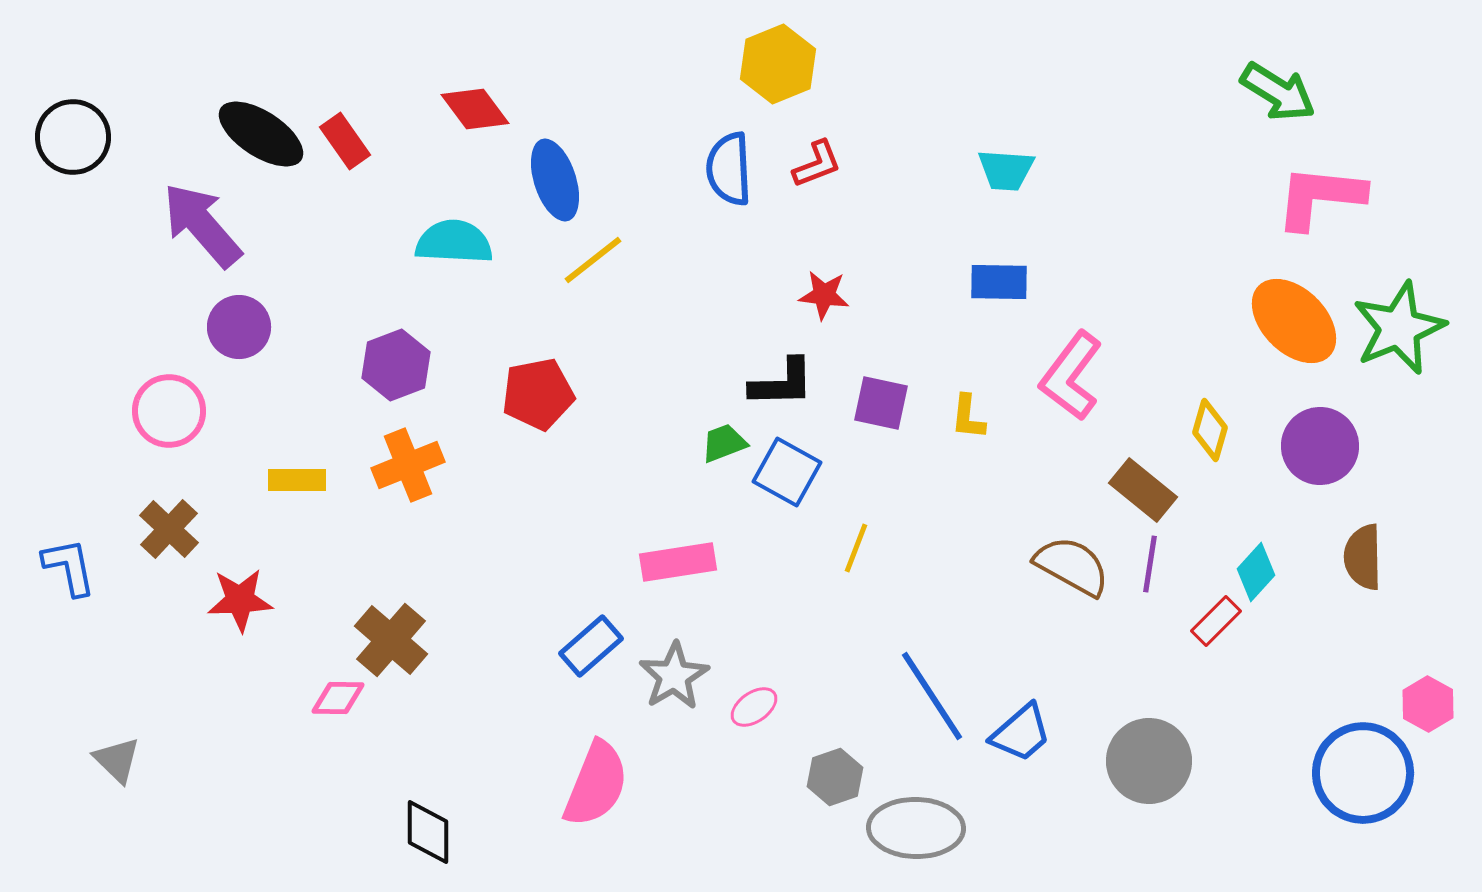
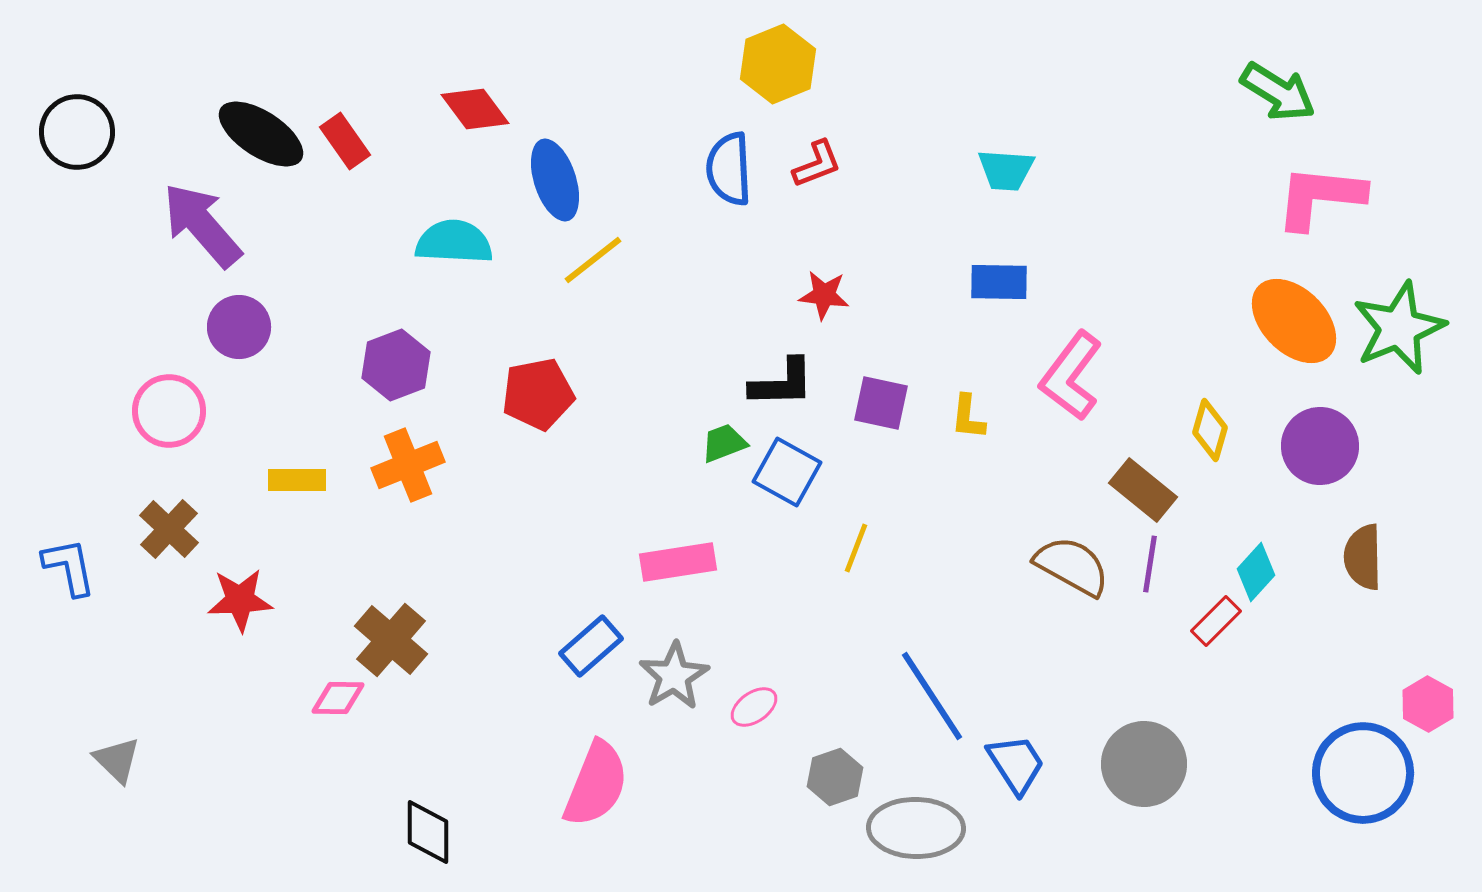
black circle at (73, 137): moved 4 px right, 5 px up
blue trapezoid at (1021, 733): moved 5 px left, 31 px down; rotated 82 degrees counterclockwise
gray circle at (1149, 761): moved 5 px left, 3 px down
